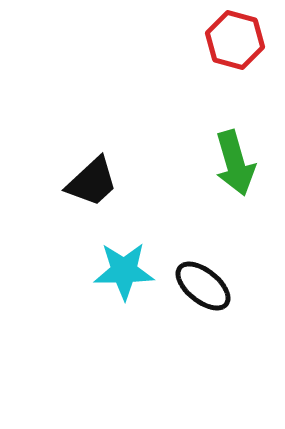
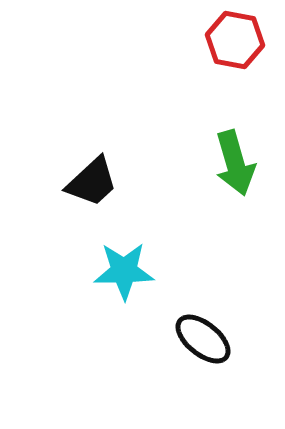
red hexagon: rotated 4 degrees counterclockwise
black ellipse: moved 53 px down
